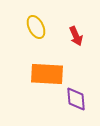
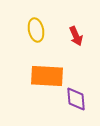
yellow ellipse: moved 3 px down; rotated 15 degrees clockwise
orange rectangle: moved 2 px down
